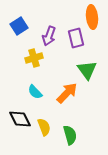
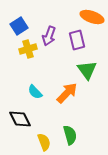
orange ellipse: rotated 65 degrees counterclockwise
purple rectangle: moved 1 px right, 2 px down
yellow cross: moved 6 px left, 9 px up
yellow semicircle: moved 15 px down
